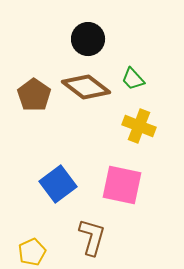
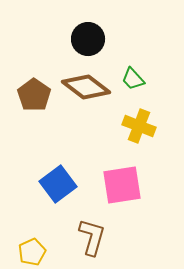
pink square: rotated 21 degrees counterclockwise
